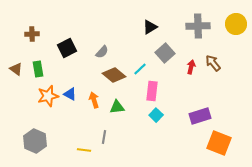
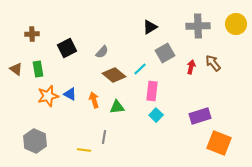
gray square: rotated 12 degrees clockwise
